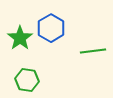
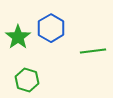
green star: moved 2 px left, 1 px up
green hexagon: rotated 10 degrees clockwise
